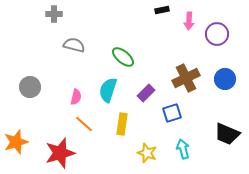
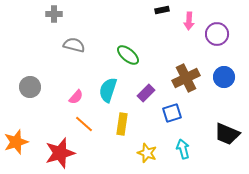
green ellipse: moved 5 px right, 2 px up
blue circle: moved 1 px left, 2 px up
pink semicircle: rotated 28 degrees clockwise
